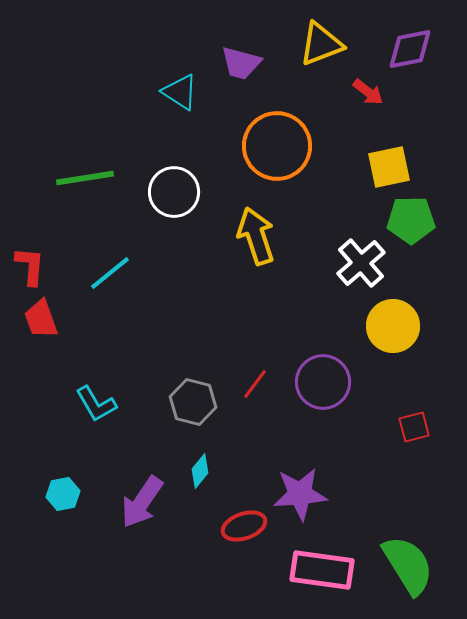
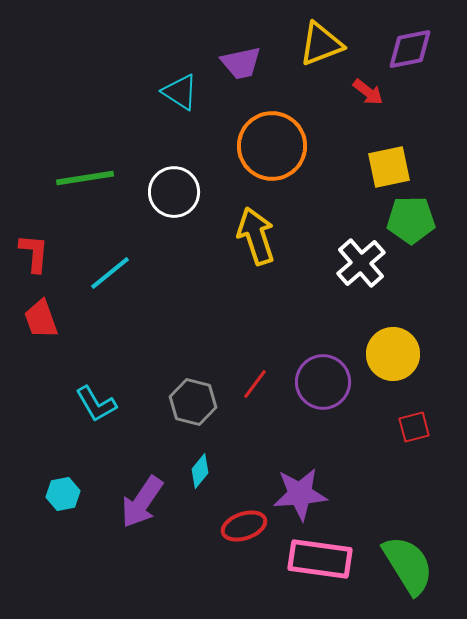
purple trapezoid: rotated 27 degrees counterclockwise
orange circle: moved 5 px left
red L-shape: moved 4 px right, 13 px up
yellow circle: moved 28 px down
pink rectangle: moved 2 px left, 11 px up
